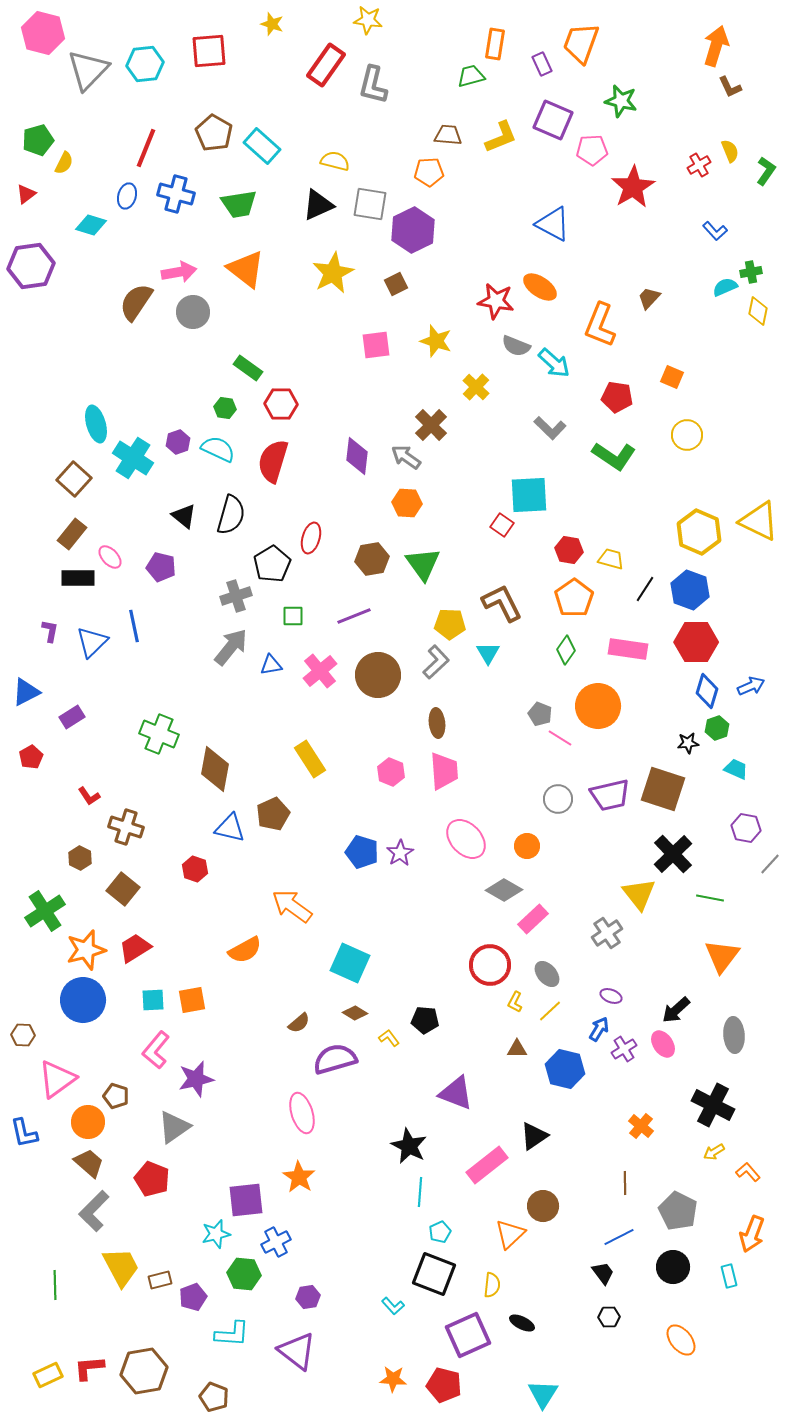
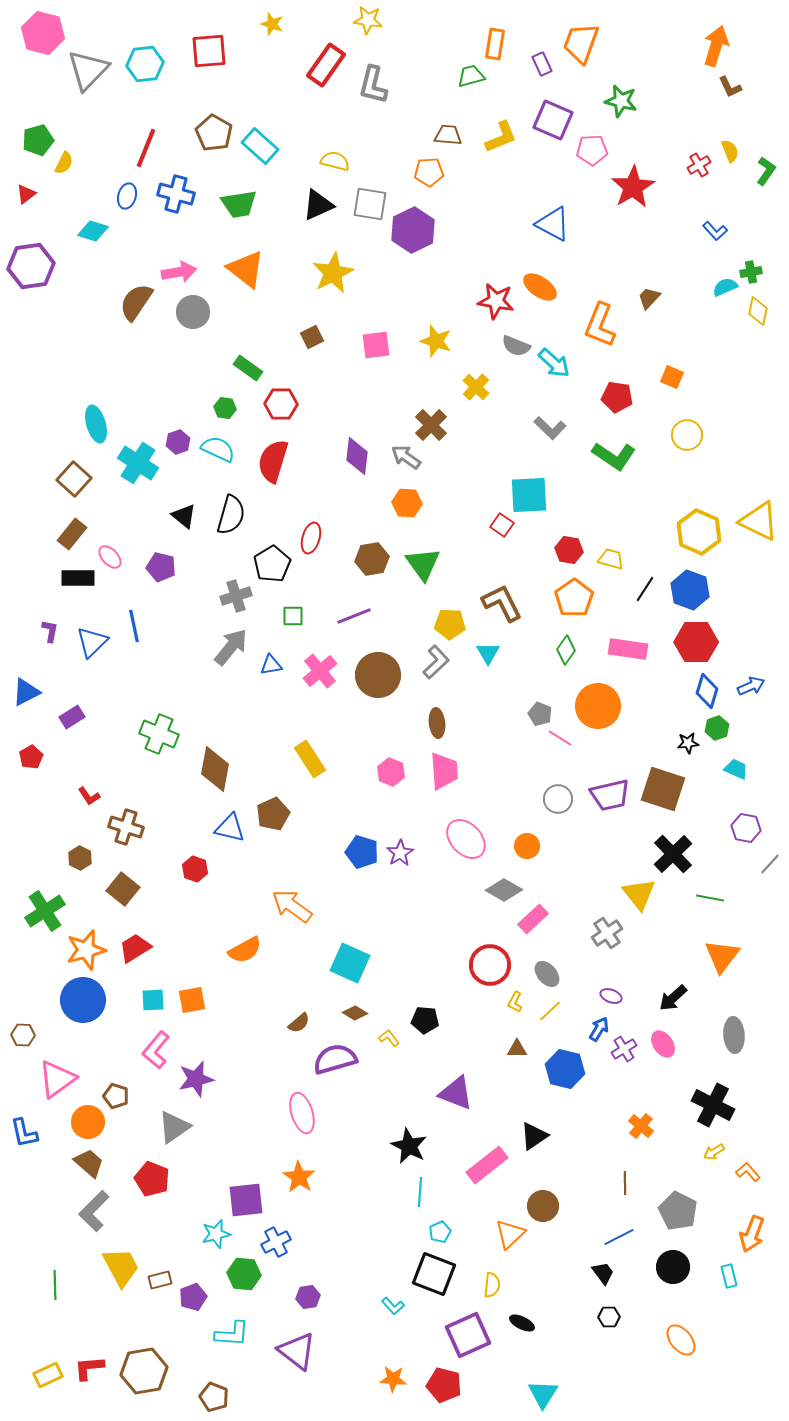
cyan rectangle at (262, 146): moved 2 px left
cyan diamond at (91, 225): moved 2 px right, 6 px down
brown square at (396, 284): moved 84 px left, 53 px down
cyan cross at (133, 458): moved 5 px right, 5 px down
black arrow at (676, 1010): moved 3 px left, 12 px up
